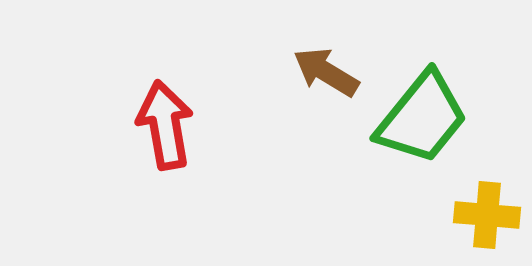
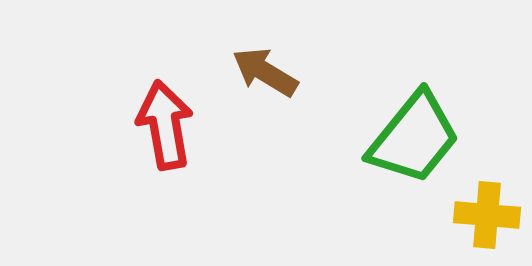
brown arrow: moved 61 px left
green trapezoid: moved 8 px left, 20 px down
